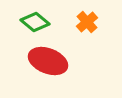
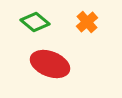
red ellipse: moved 2 px right, 3 px down
